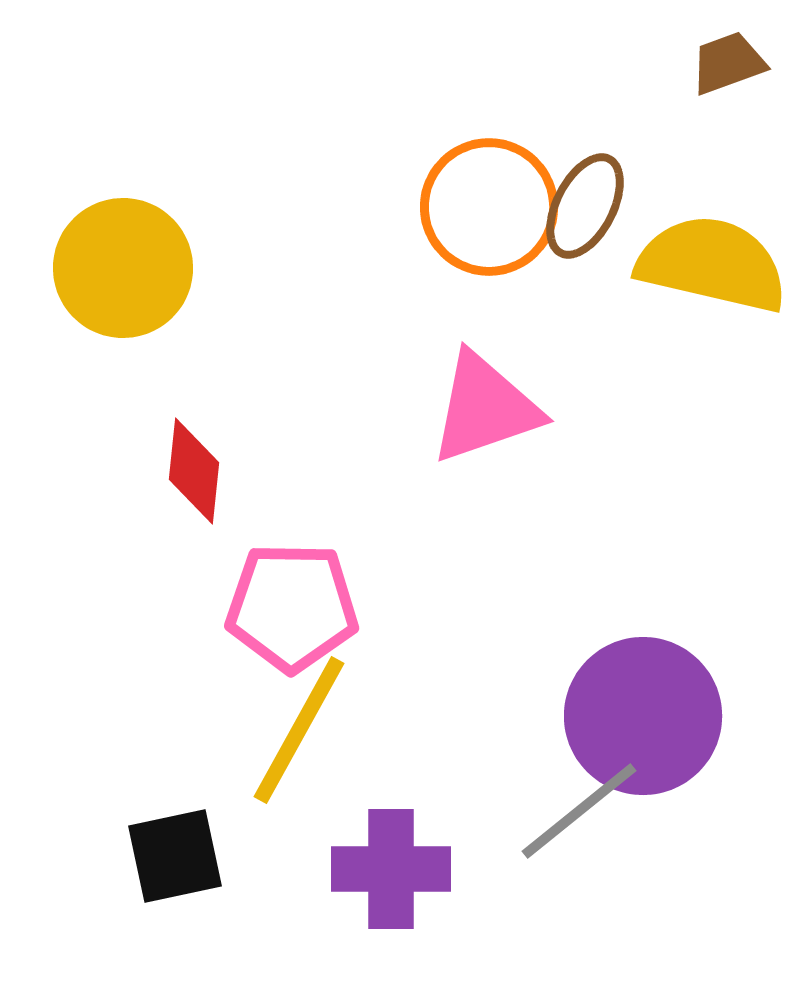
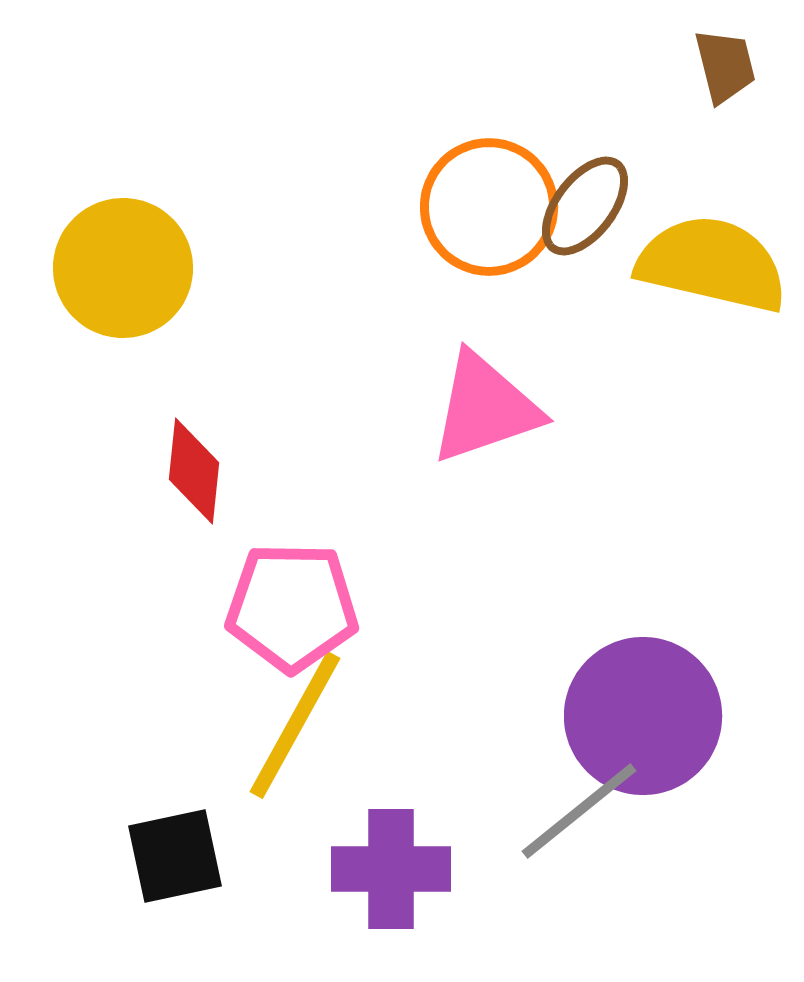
brown trapezoid: moved 3 px left, 3 px down; rotated 96 degrees clockwise
brown ellipse: rotated 10 degrees clockwise
yellow line: moved 4 px left, 5 px up
